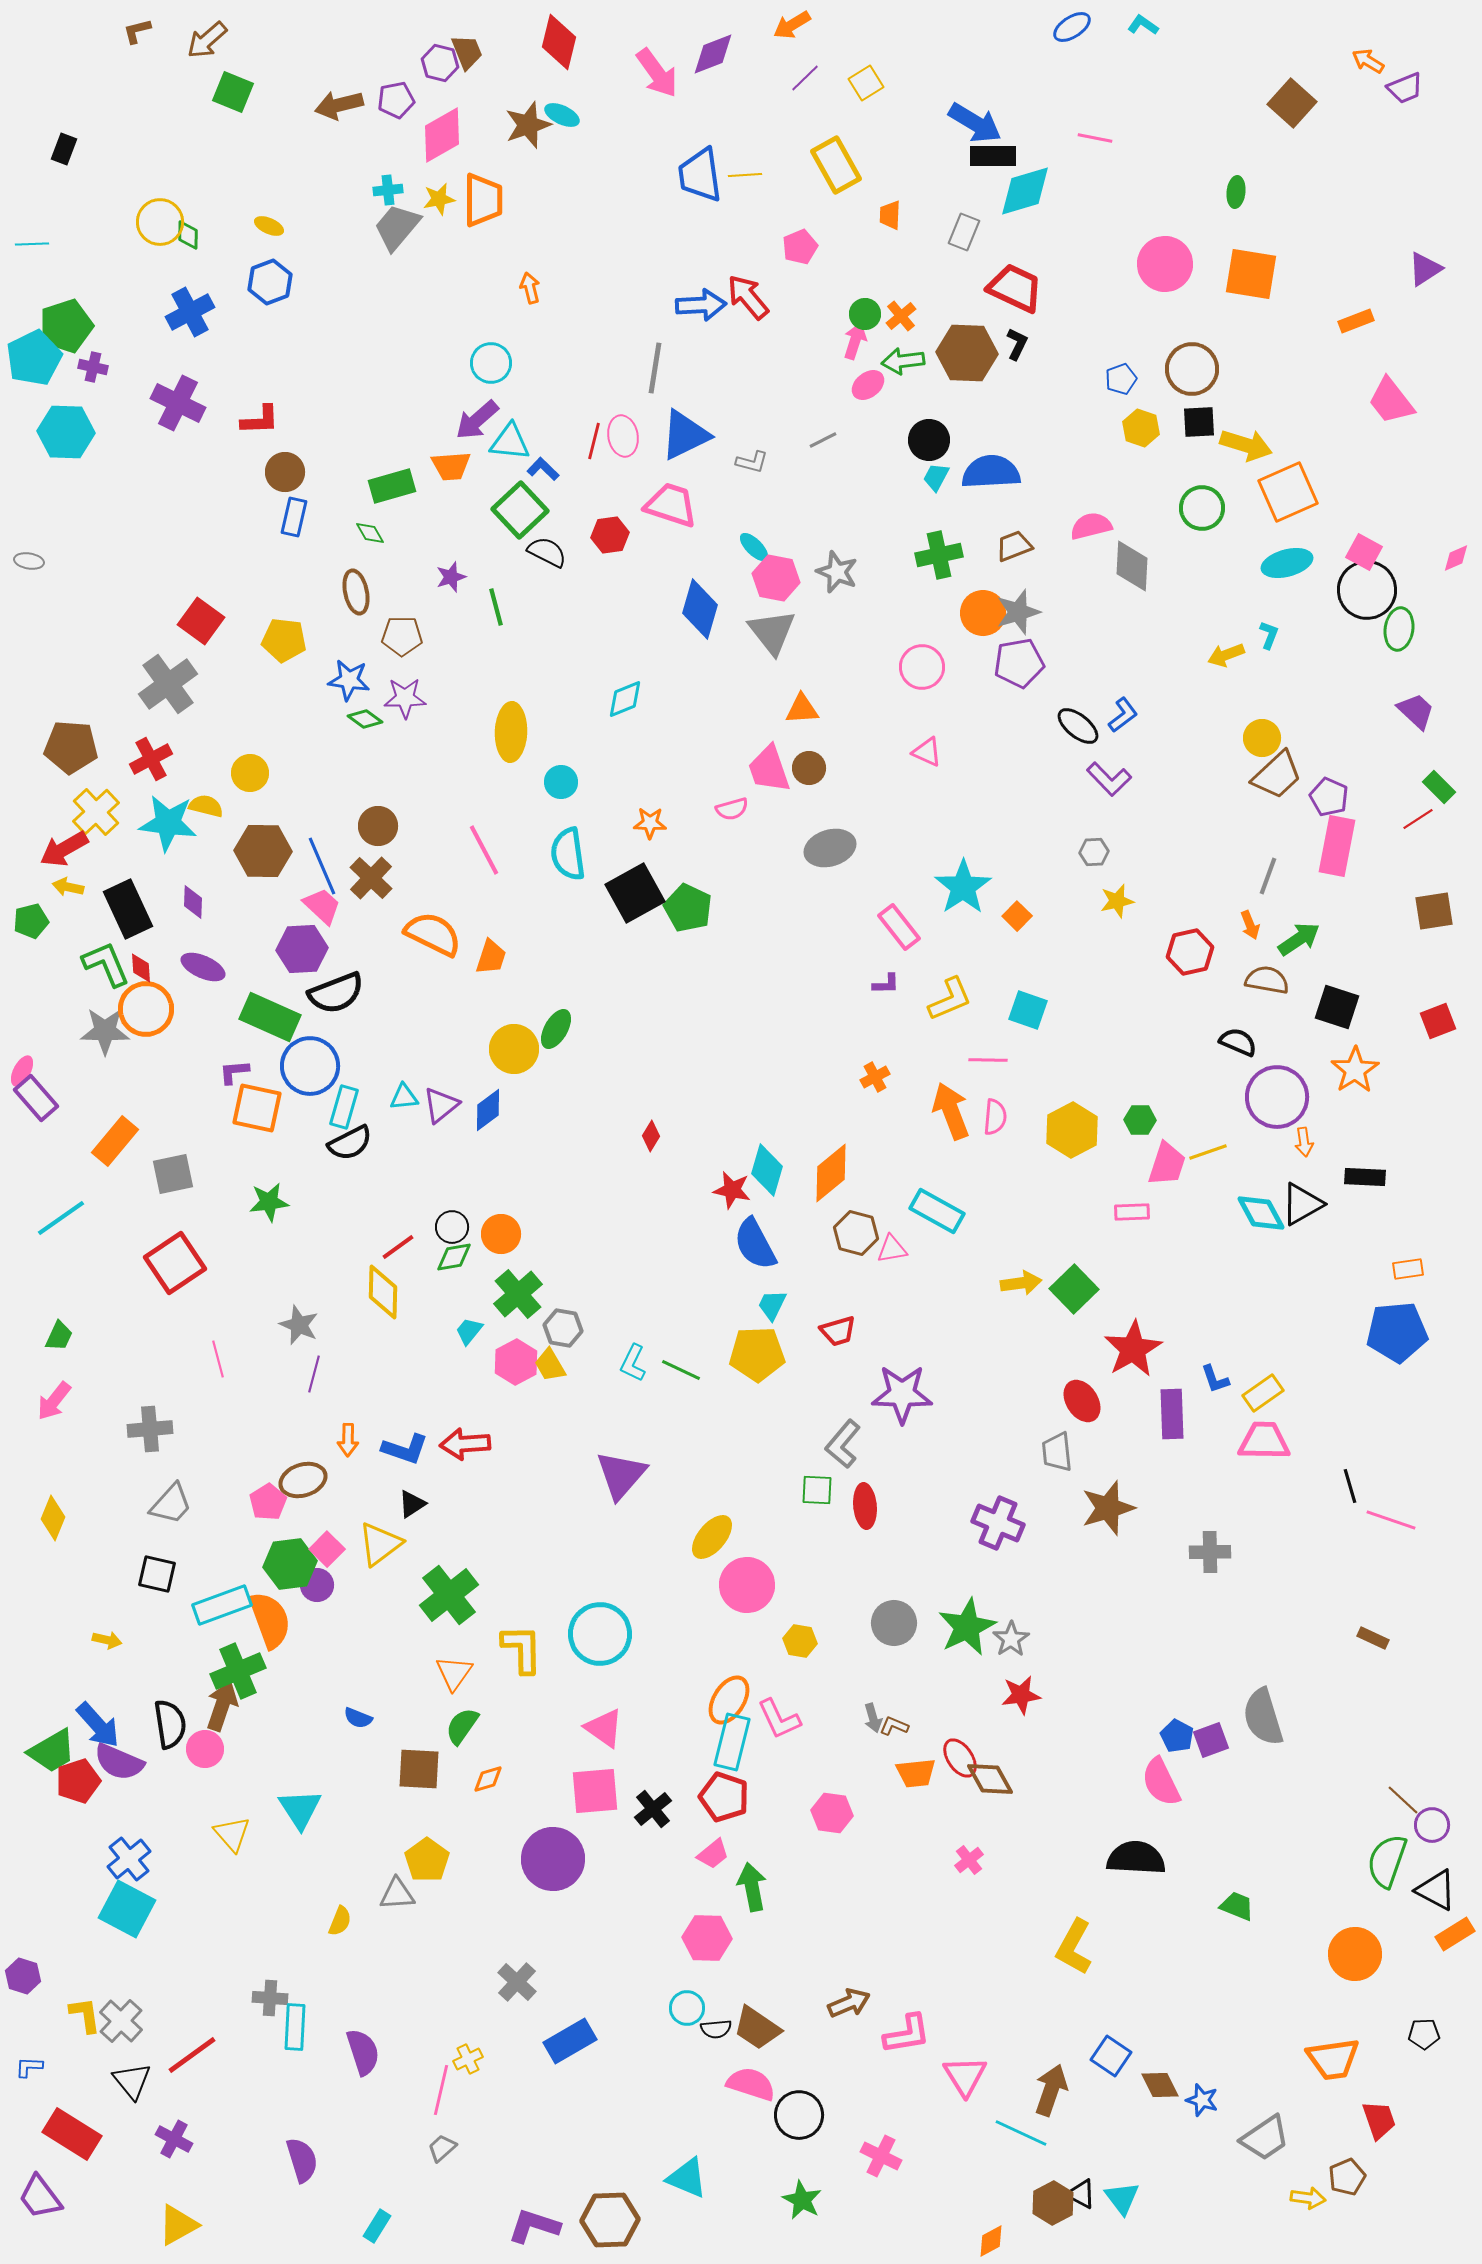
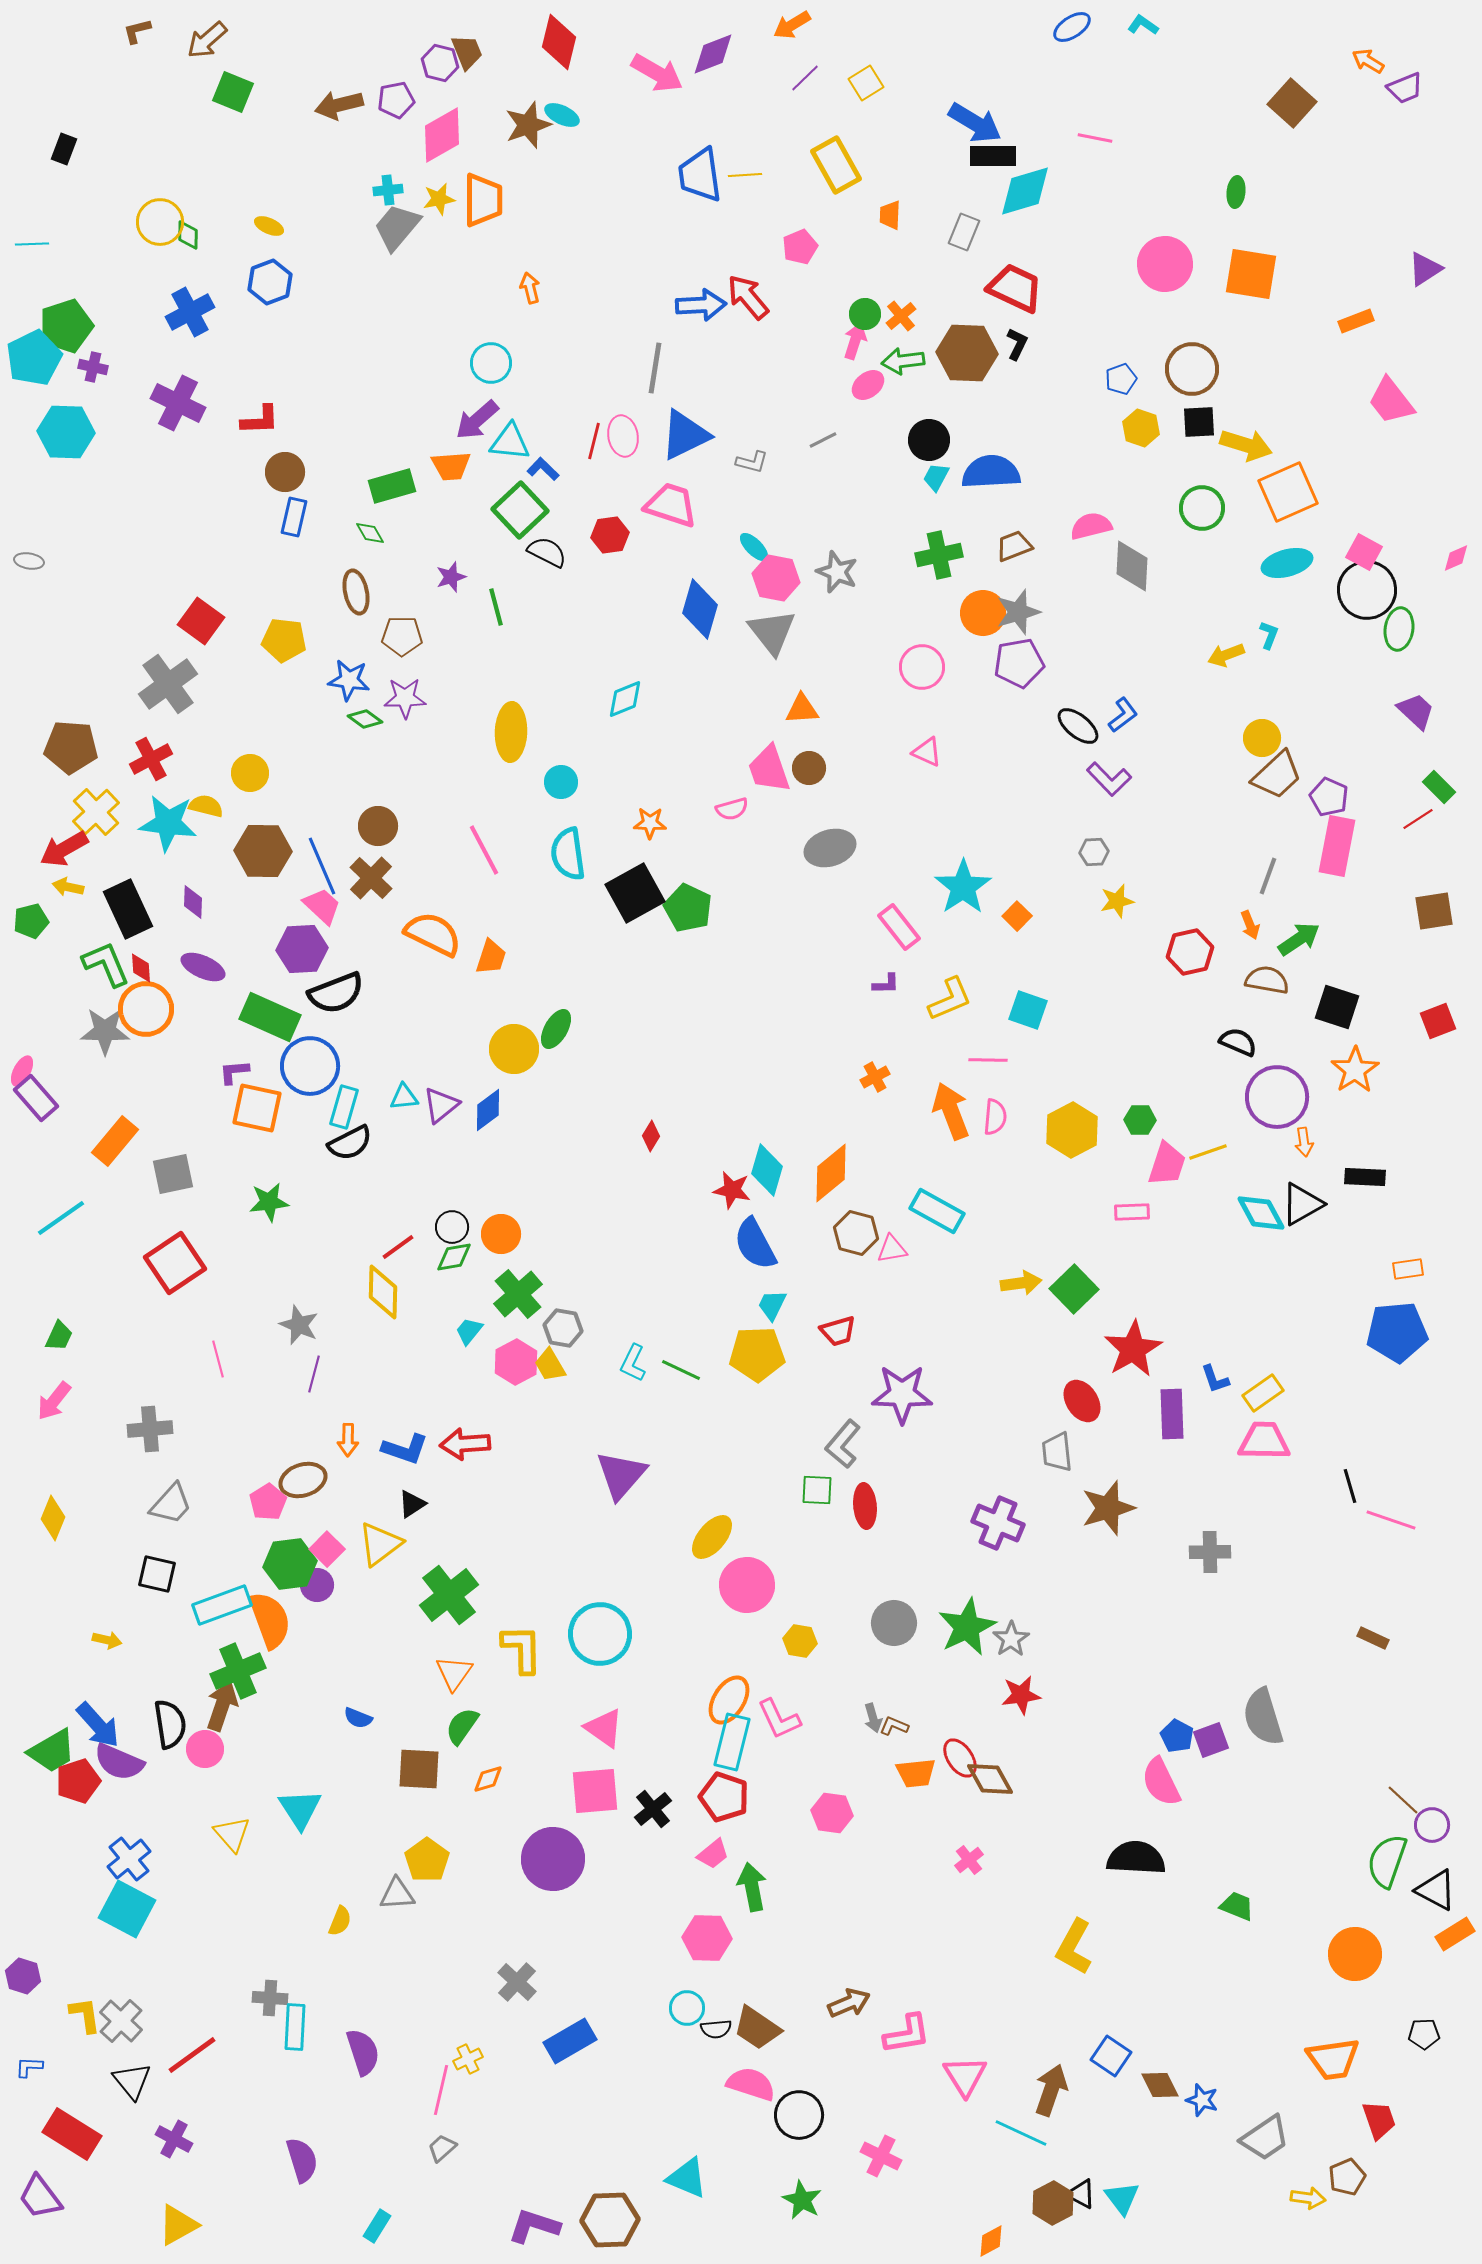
pink arrow at (657, 73): rotated 24 degrees counterclockwise
